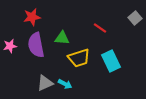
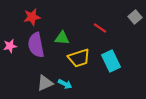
gray square: moved 1 px up
